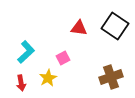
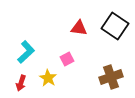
pink square: moved 4 px right, 1 px down
yellow star: rotated 12 degrees counterclockwise
red arrow: rotated 28 degrees clockwise
